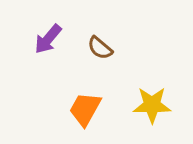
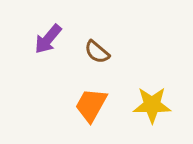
brown semicircle: moved 3 px left, 4 px down
orange trapezoid: moved 6 px right, 4 px up
